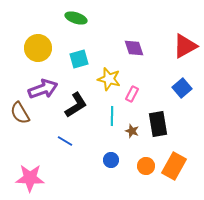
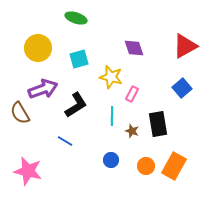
yellow star: moved 2 px right, 2 px up
pink star: moved 2 px left, 7 px up; rotated 12 degrees clockwise
